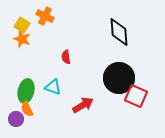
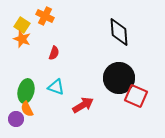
red semicircle: moved 12 px left, 4 px up; rotated 152 degrees counterclockwise
cyan triangle: moved 3 px right
